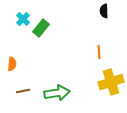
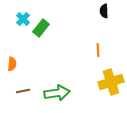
orange line: moved 1 px left, 2 px up
